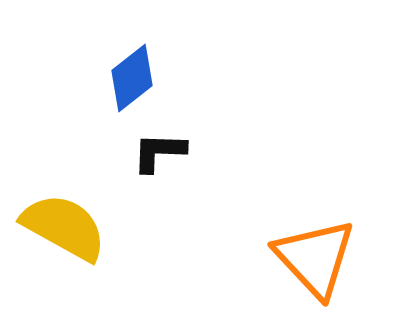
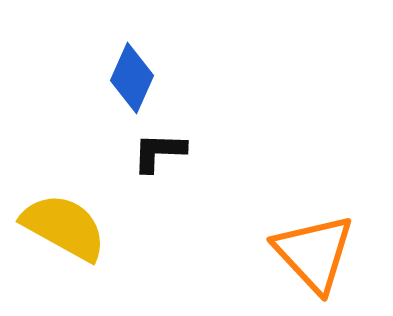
blue diamond: rotated 28 degrees counterclockwise
orange triangle: moved 1 px left, 5 px up
